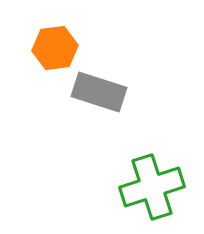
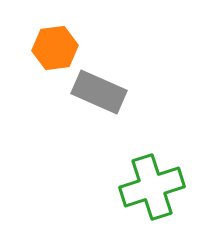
gray rectangle: rotated 6 degrees clockwise
